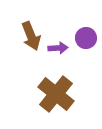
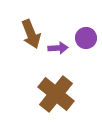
brown arrow: moved 2 px up
